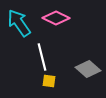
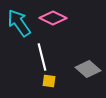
pink diamond: moved 3 px left
